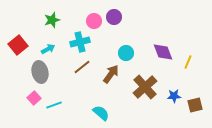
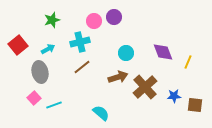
brown arrow: moved 7 px right, 3 px down; rotated 36 degrees clockwise
brown square: rotated 21 degrees clockwise
